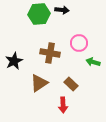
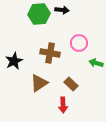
green arrow: moved 3 px right, 1 px down
